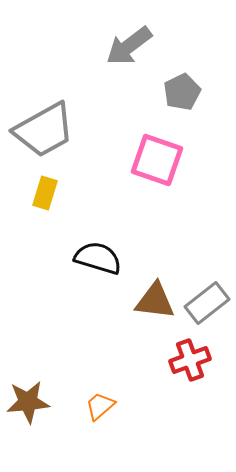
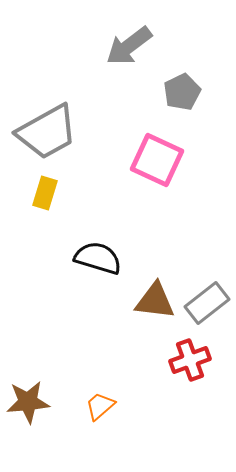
gray trapezoid: moved 3 px right, 2 px down
pink square: rotated 6 degrees clockwise
